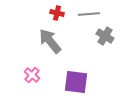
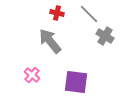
gray line: rotated 50 degrees clockwise
